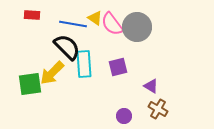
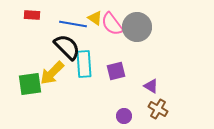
purple square: moved 2 px left, 4 px down
